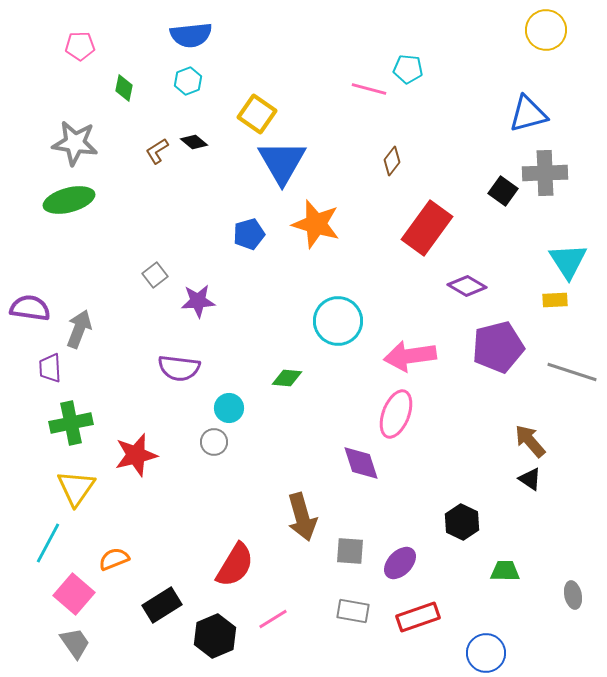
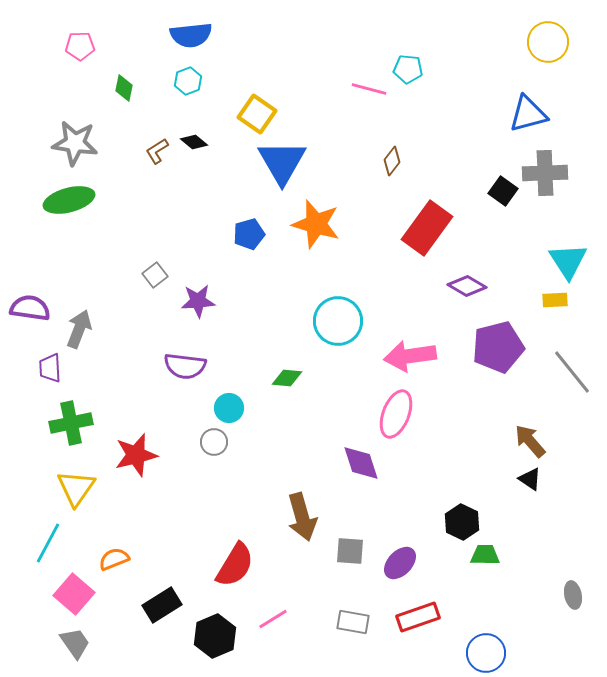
yellow circle at (546, 30): moved 2 px right, 12 px down
purple semicircle at (179, 368): moved 6 px right, 2 px up
gray line at (572, 372): rotated 33 degrees clockwise
green trapezoid at (505, 571): moved 20 px left, 16 px up
gray rectangle at (353, 611): moved 11 px down
